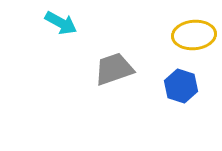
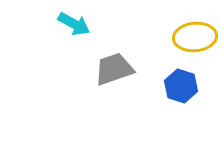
cyan arrow: moved 13 px right, 1 px down
yellow ellipse: moved 1 px right, 2 px down
